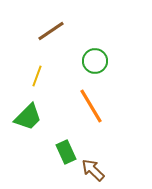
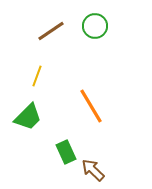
green circle: moved 35 px up
